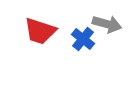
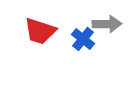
gray arrow: rotated 16 degrees counterclockwise
